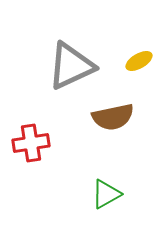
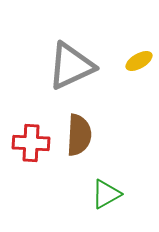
brown semicircle: moved 34 px left, 18 px down; rotated 75 degrees counterclockwise
red cross: rotated 12 degrees clockwise
